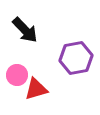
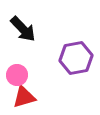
black arrow: moved 2 px left, 1 px up
red triangle: moved 12 px left, 8 px down
